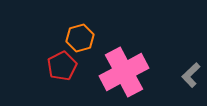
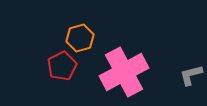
gray L-shape: rotated 30 degrees clockwise
